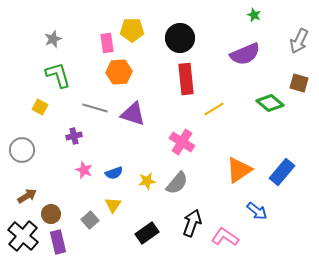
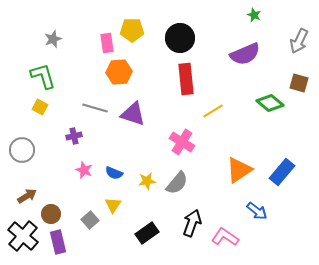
green L-shape: moved 15 px left, 1 px down
yellow line: moved 1 px left, 2 px down
blue semicircle: rotated 42 degrees clockwise
